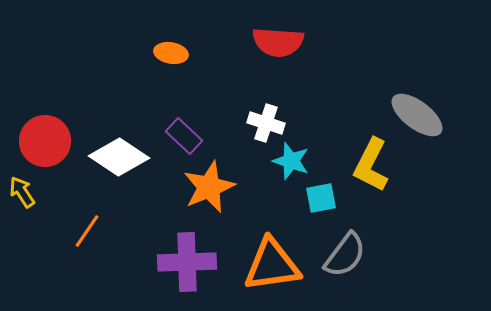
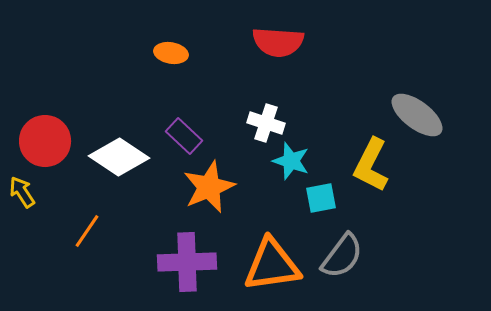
gray semicircle: moved 3 px left, 1 px down
